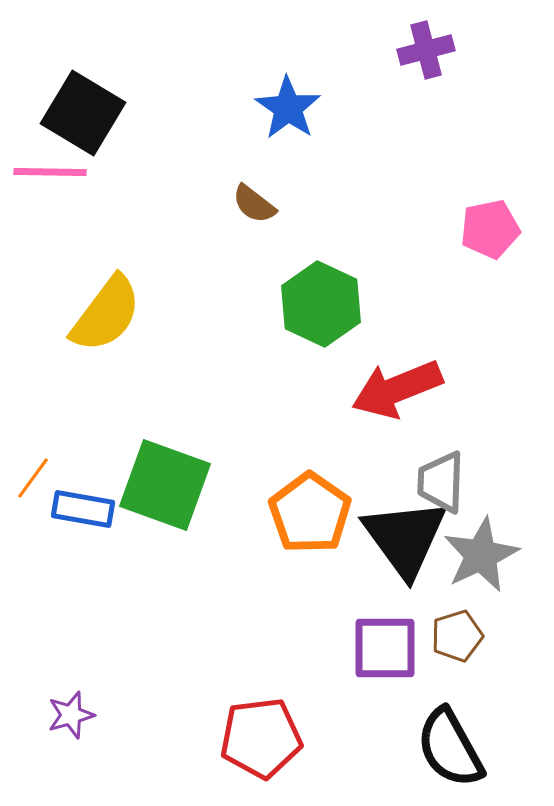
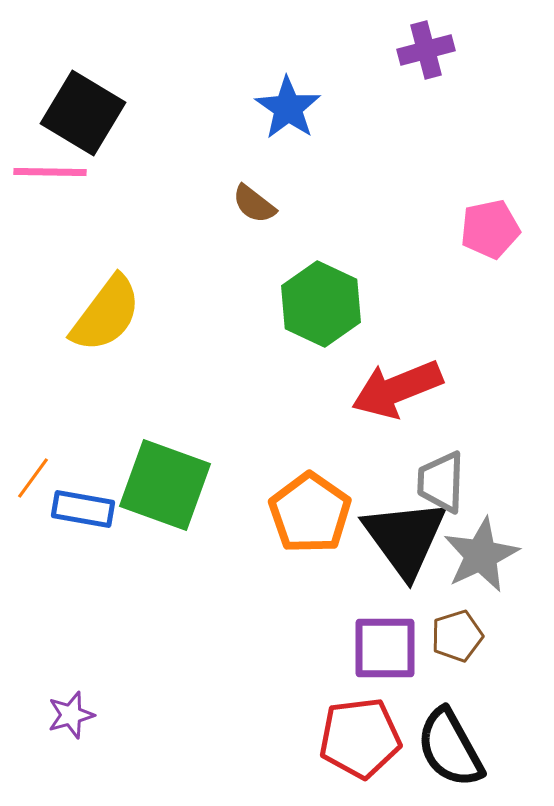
red pentagon: moved 99 px right
